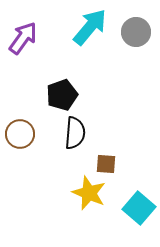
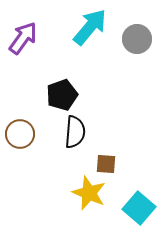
gray circle: moved 1 px right, 7 px down
black semicircle: moved 1 px up
